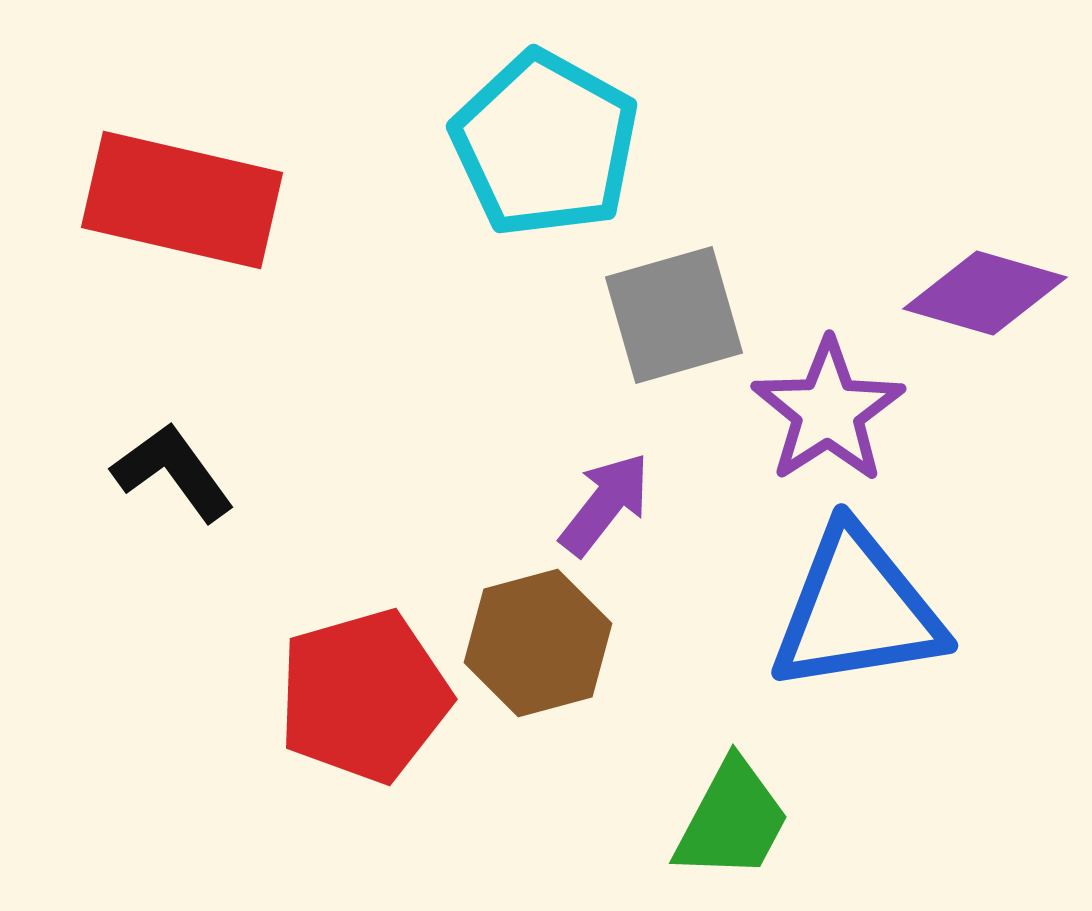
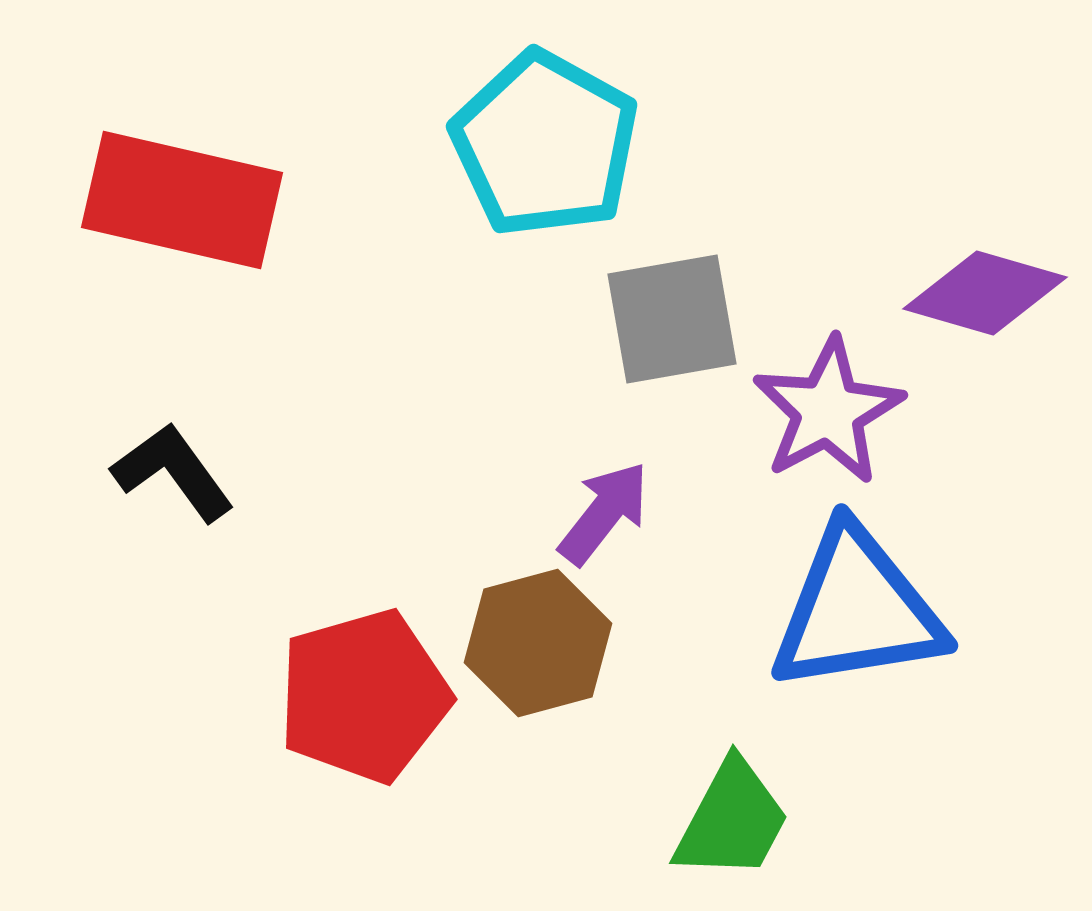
gray square: moved 2 px left, 4 px down; rotated 6 degrees clockwise
purple star: rotated 5 degrees clockwise
purple arrow: moved 1 px left, 9 px down
